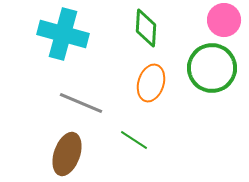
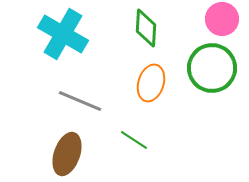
pink circle: moved 2 px left, 1 px up
cyan cross: rotated 15 degrees clockwise
gray line: moved 1 px left, 2 px up
